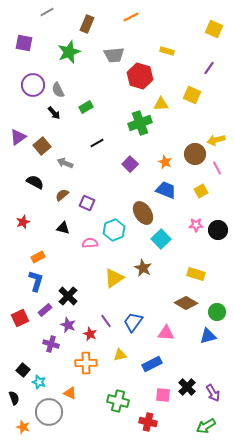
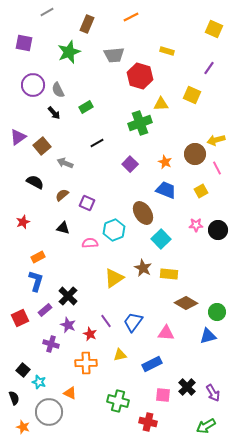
yellow rectangle at (196, 274): moved 27 px left; rotated 12 degrees counterclockwise
